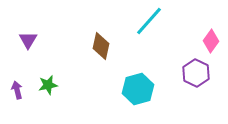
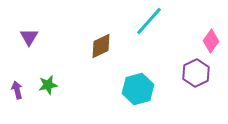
purple triangle: moved 1 px right, 3 px up
brown diamond: rotated 52 degrees clockwise
purple hexagon: rotated 8 degrees clockwise
